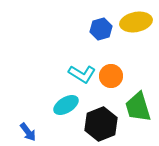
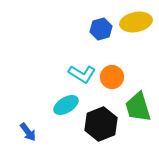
orange circle: moved 1 px right, 1 px down
